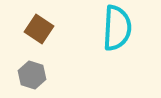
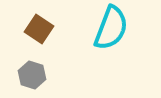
cyan semicircle: moved 6 px left; rotated 18 degrees clockwise
